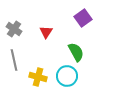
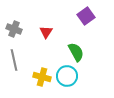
purple square: moved 3 px right, 2 px up
gray cross: rotated 14 degrees counterclockwise
yellow cross: moved 4 px right
